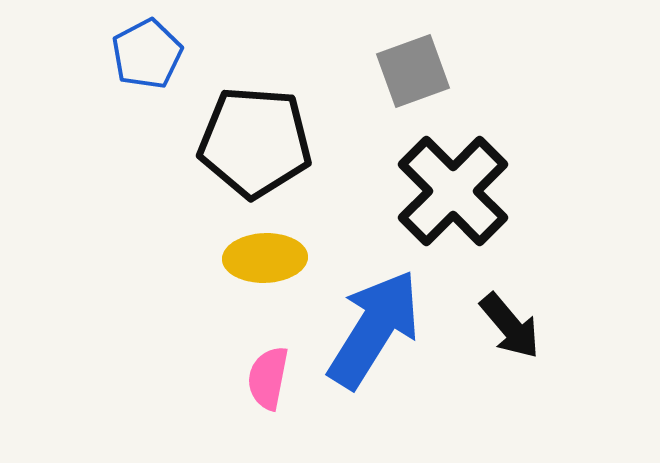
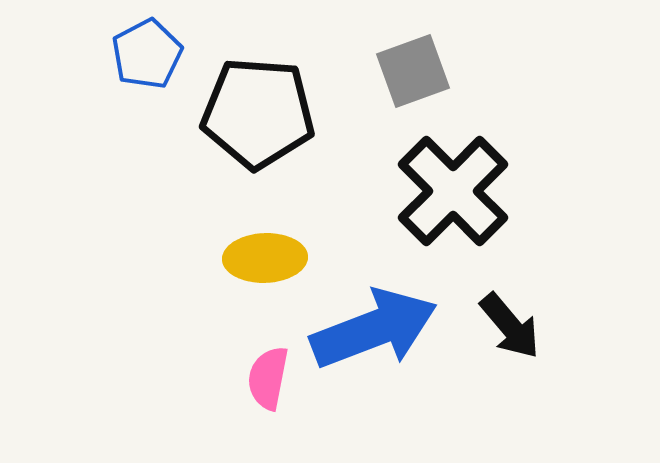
black pentagon: moved 3 px right, 29 px up
blue arrow: rotated 37 degrees clockwise
